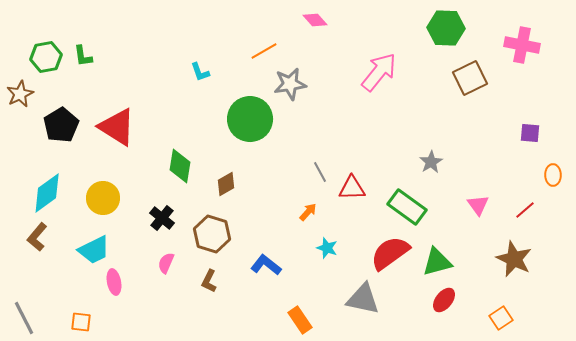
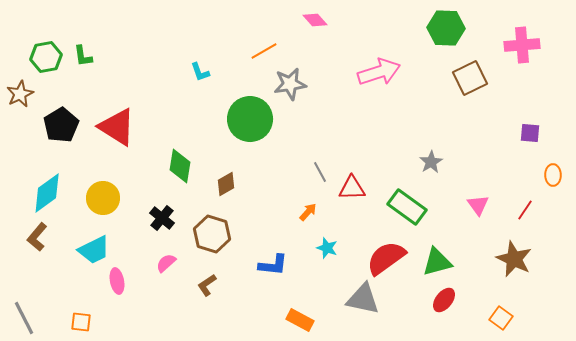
pink cross at (522, 45): rotated 16 degrees counterclockwise
pink arrow at (379, 72): rotated 33 degrees clockwise
red line at (525, 210): rotated 15 degrees counterclockwise
red semicircle at (390, 253): moved 4 px left, 5 px down
pink semicircle at (166, 263): rotated 25 degrees clockwise
blue L-shape at (266, 265): moved 7 px right; rotated 148 degrees clockwise
brown L-shape at (209, 281): moved 2 px left, 4 px down; rotated 30 degrees clockwise
pink ellipse at (114, 282): moved 3 px right, 1 px up
orange square at (501, 318): rotated 20 degrees counterclockwise
orange rectangle at (300, 320): rotated 28 degrees counterclockwise
